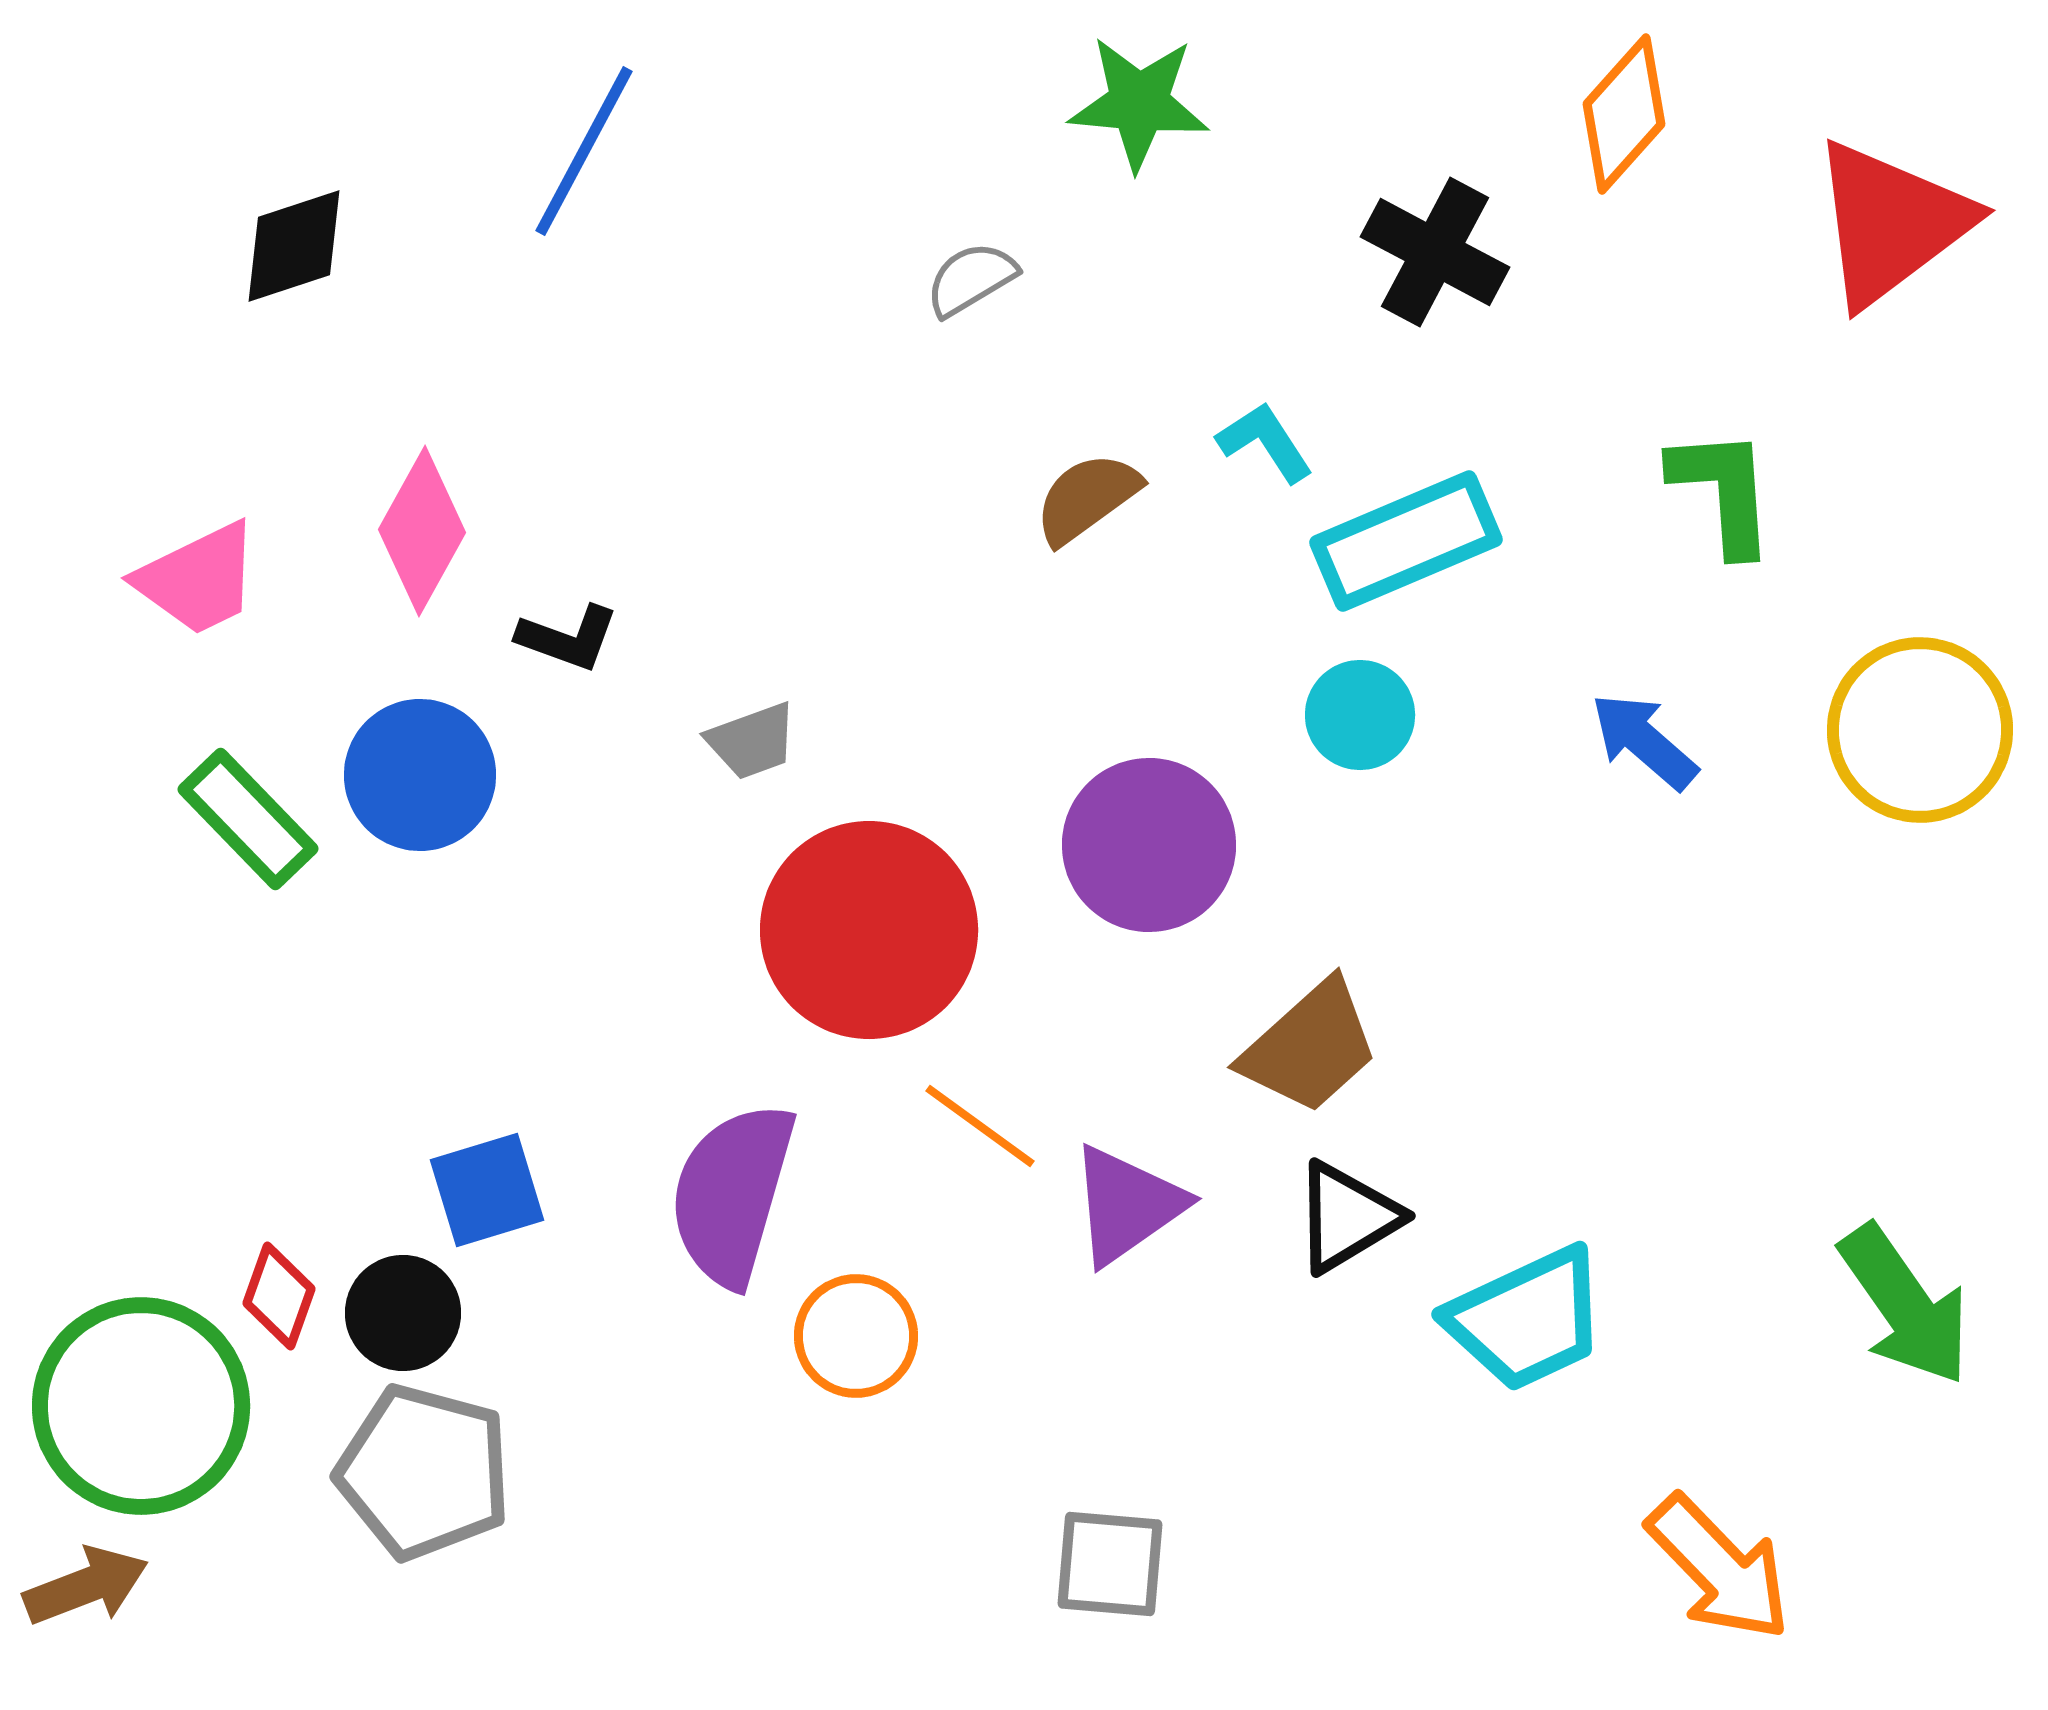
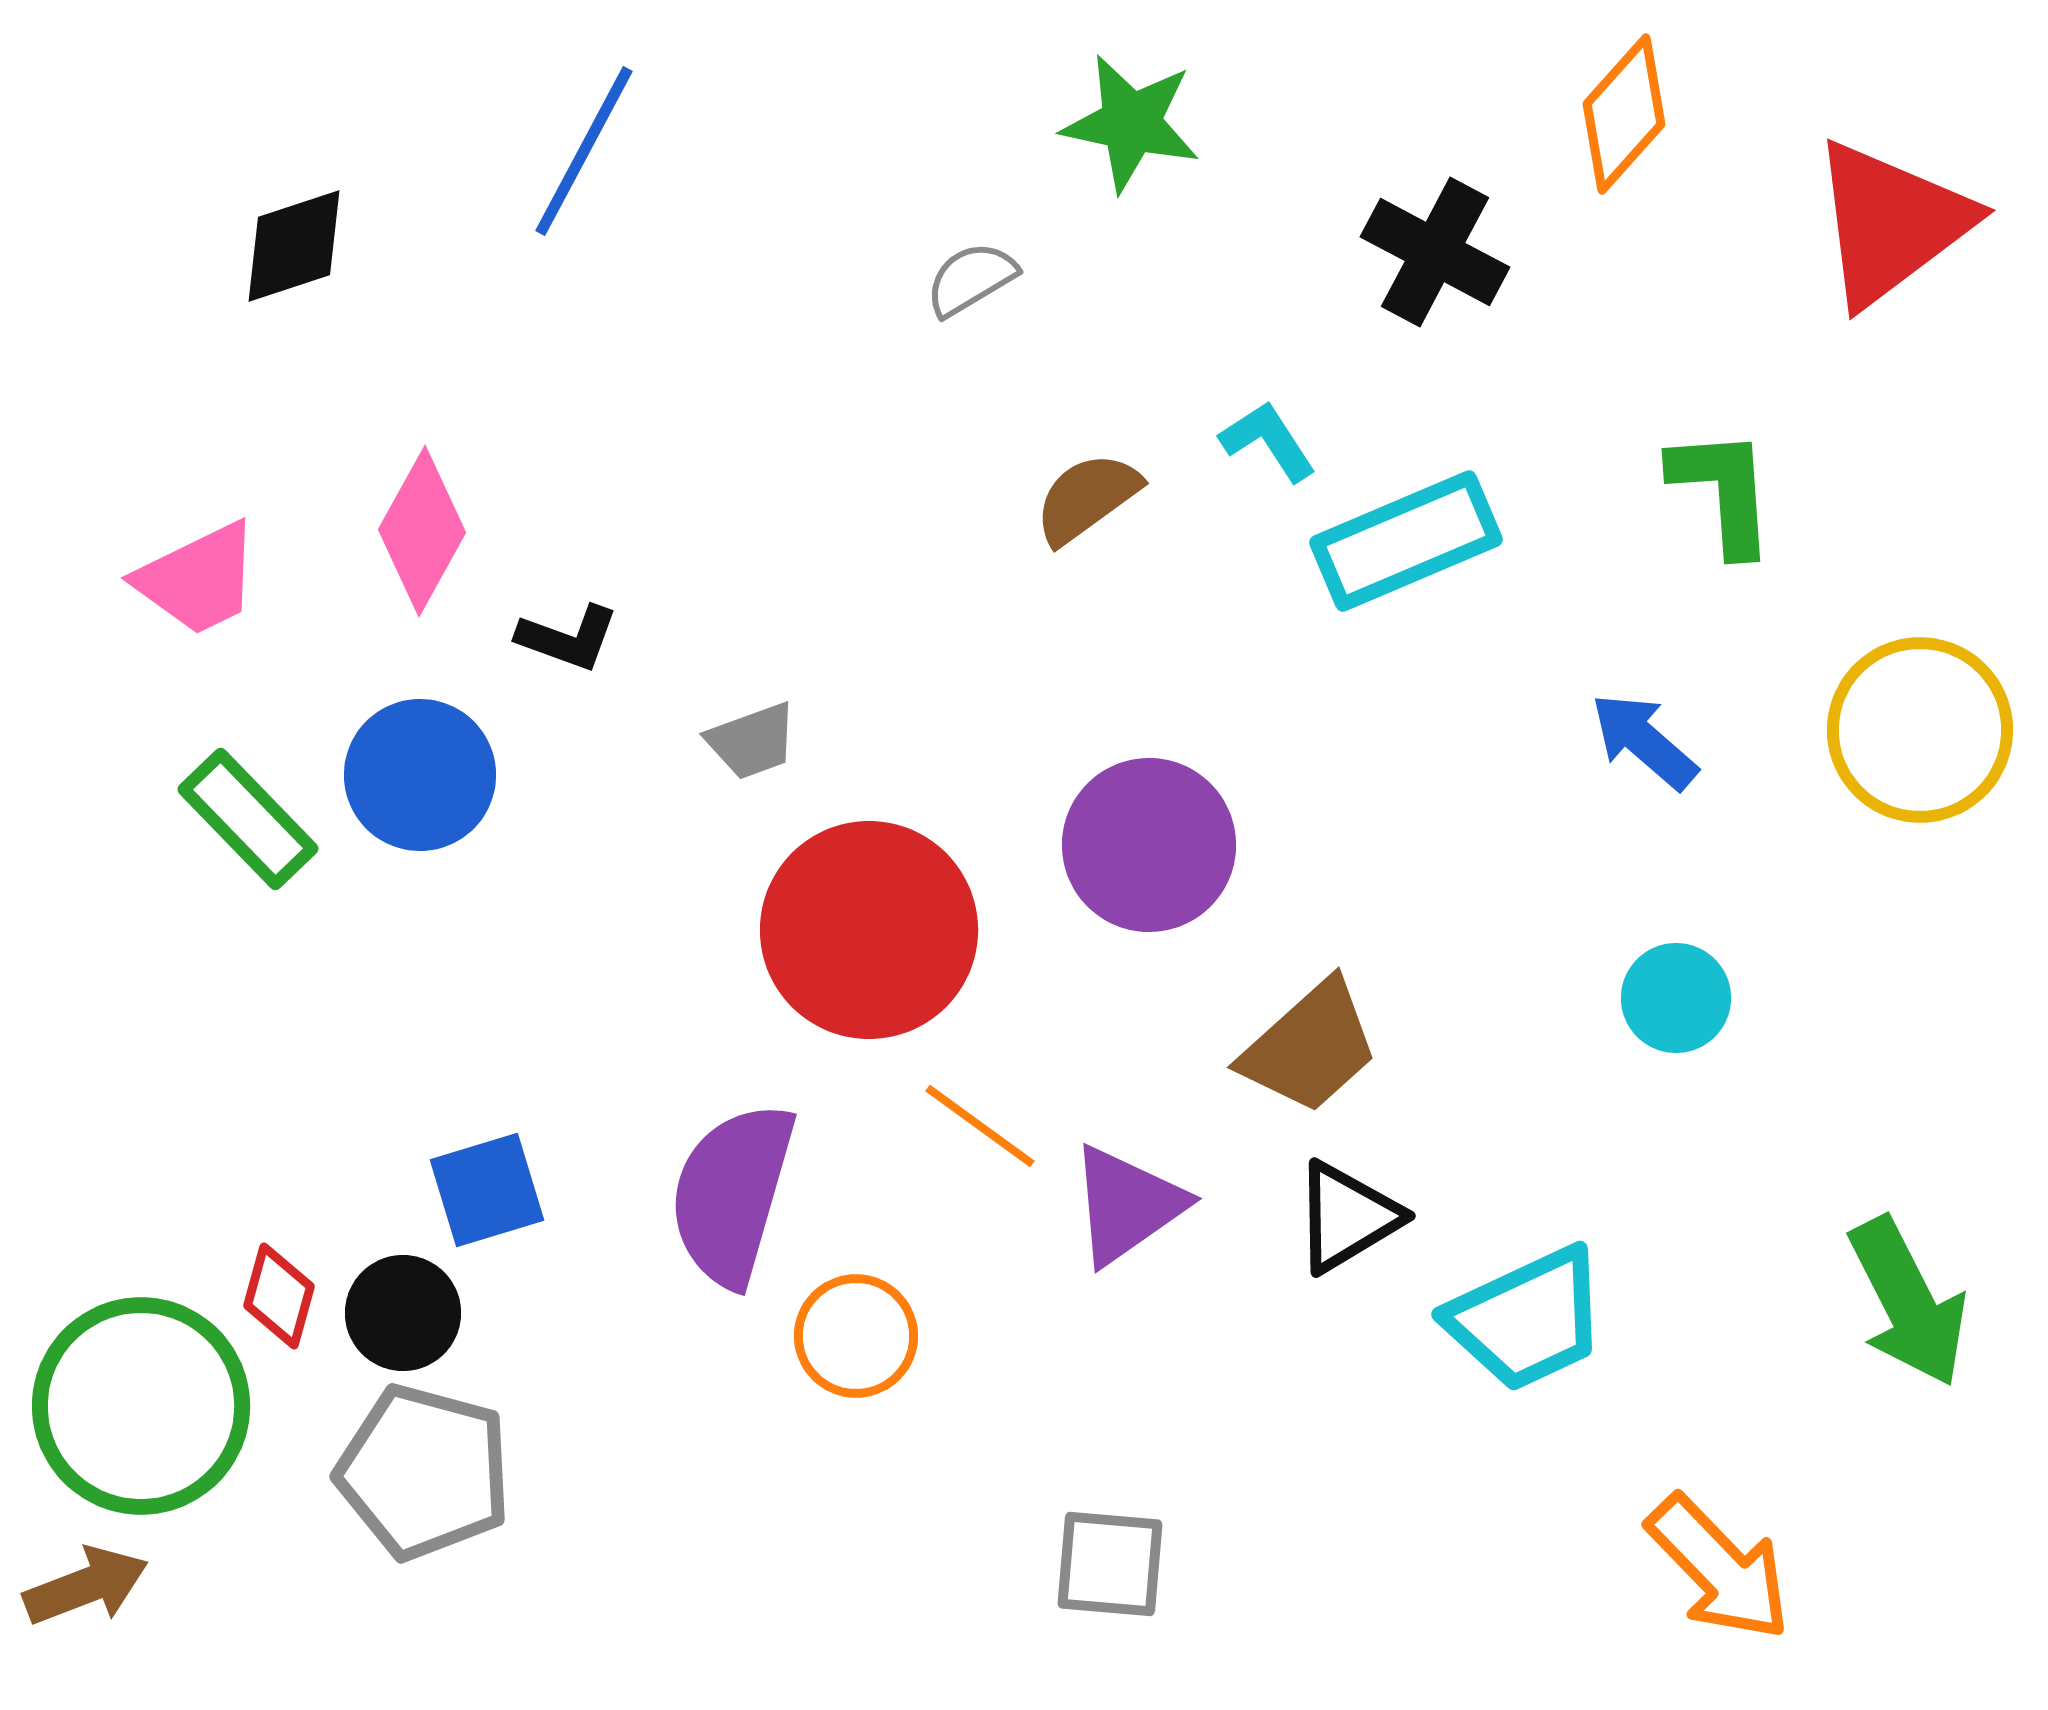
green star: moved 8 px left, 20 px down; rotated 7 degrees clockwise
cyan L-shape: moved 3 px right, 1 px up
cyan circle: moved 316 px right, 283 px down
red diamond: rotated 4 degrees counterclockwise
green arrow: moved 3 px right, 3 px up; rotated 8 degrees clockwise
